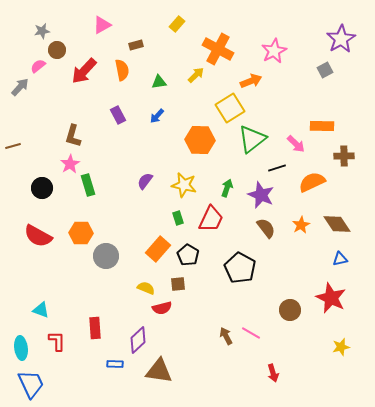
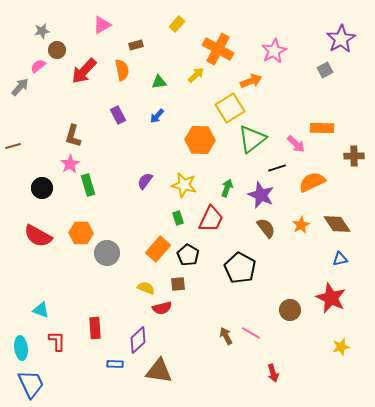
orange rectangle at (322, 126): moved 2 px down
brown cross at (344, 156): moved 10 px right
gray circle at (106, 256): moved 1 px right, 3 px up
